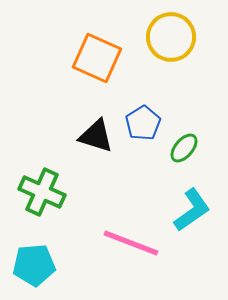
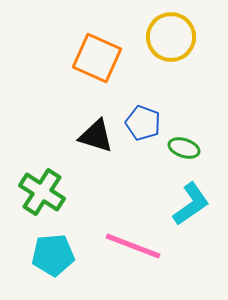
blue pentagon: rotated 20 degrees counterclockwise
green ellipse: rotated 68 degrees clockwise
green cross: rotated 9 degrees clockwise
cyan L-shape: moved 1 px left, 6 px up
pink line: moved 2 px right, 3 px down
cyan pentagon: moved 19 px right, 10 px up
